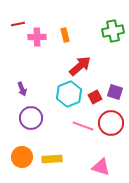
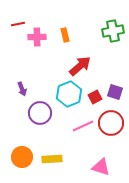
purple circle: moved 9 px right, 5 px up
pink line: rotated 45 degrees counterclockwise
